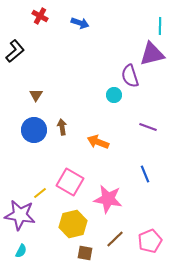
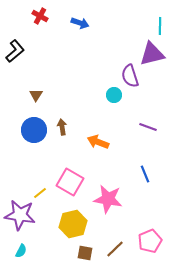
brown line: moved 10 px down
